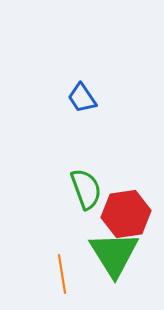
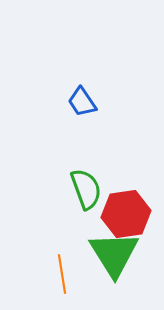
blue trapezoid: moved 4 px down
